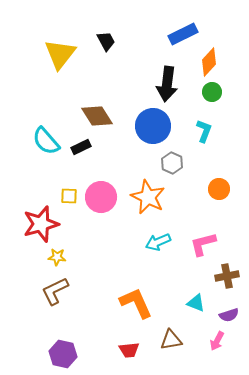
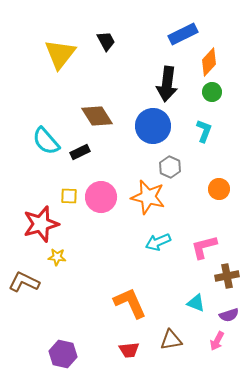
black rectangle: moved 1 px left, 5 px down
gray hexagon: moved 2 px left, 4 px down
orange star: rotated 12 degrees counterclockwise
pink L-shape: moved 1 px right, 3 px down
brown L-shape: moved 31 px left, 9 px up; rotated 52 degrees clockwise
orange L-shape: moved 6 px left
